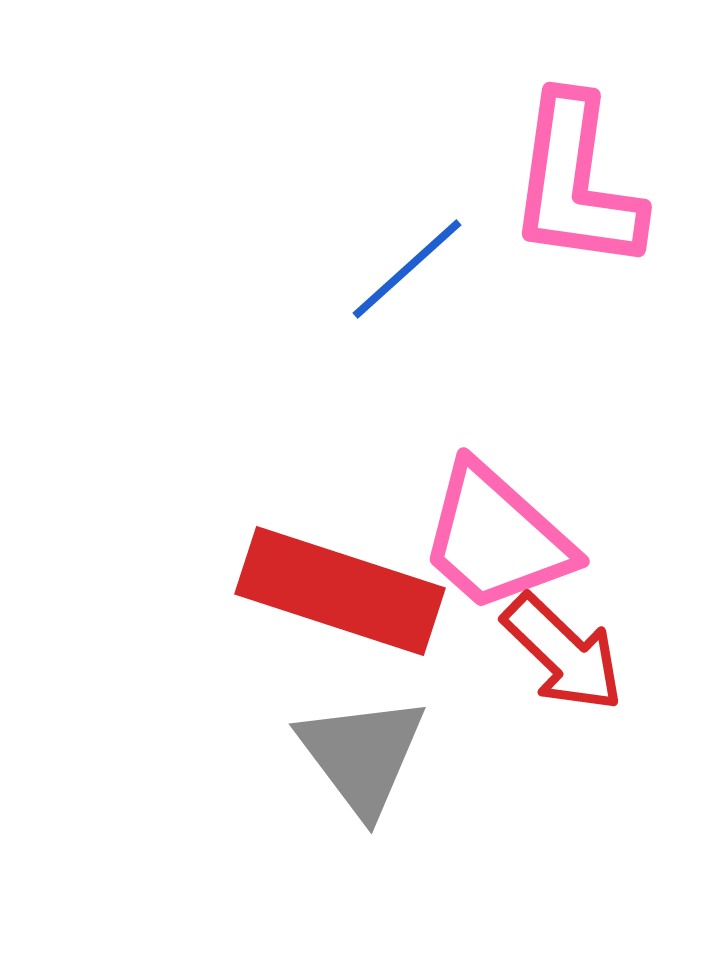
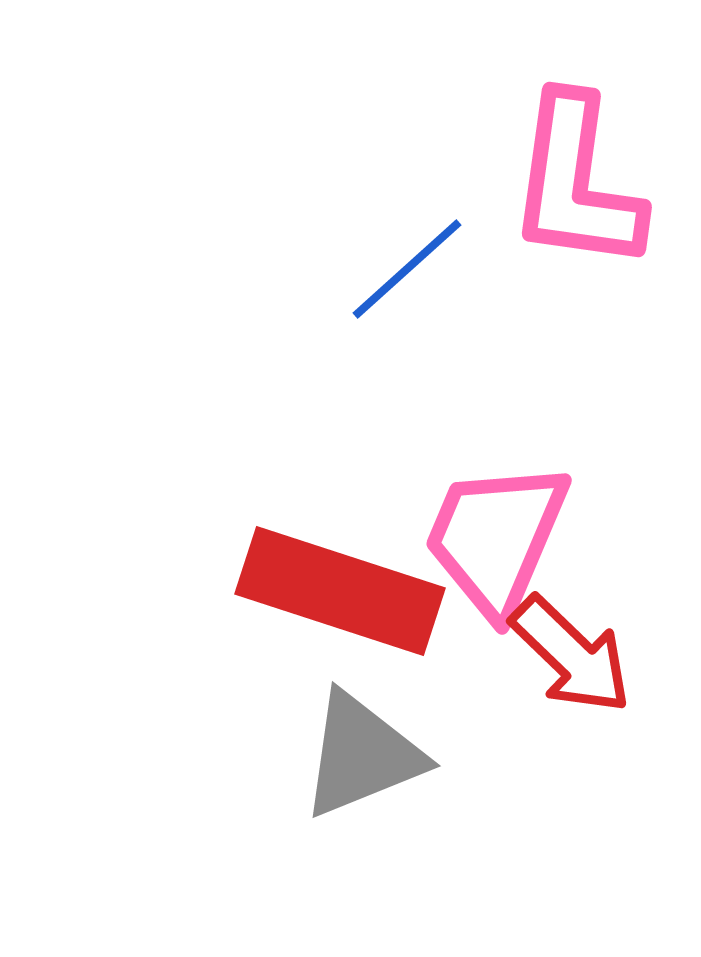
pink trapezoid: rotated 71 degrees clockwise
red arrow: moved 8 px right, 2 px down
gray triangle: rotated 45 degrees clockwise
